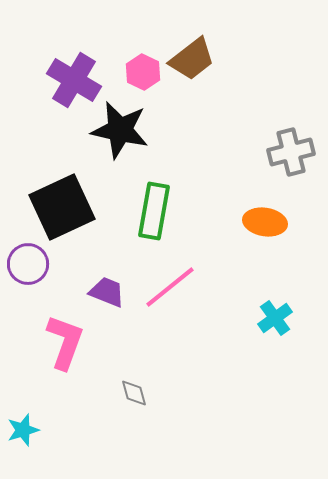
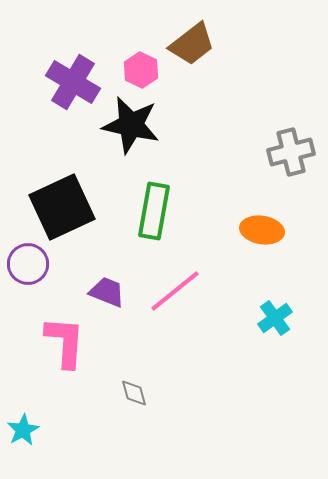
brown trapezoid: moved 15 px up
pink hexagon: moved 2 px left, 2 px up
purple cross: moved 1 px left, 2 px down
black star: moved 11 px right, 5 px up
orange ellipse: moved 3 px left, 8 px down
pink line: moved 5 px right, 4 px down
pink L-shape: rotated 16 degrees counterclockwise
cyan star: rotated 12 degrees counterclockwise
